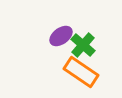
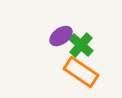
green cross: moved 2 px left
